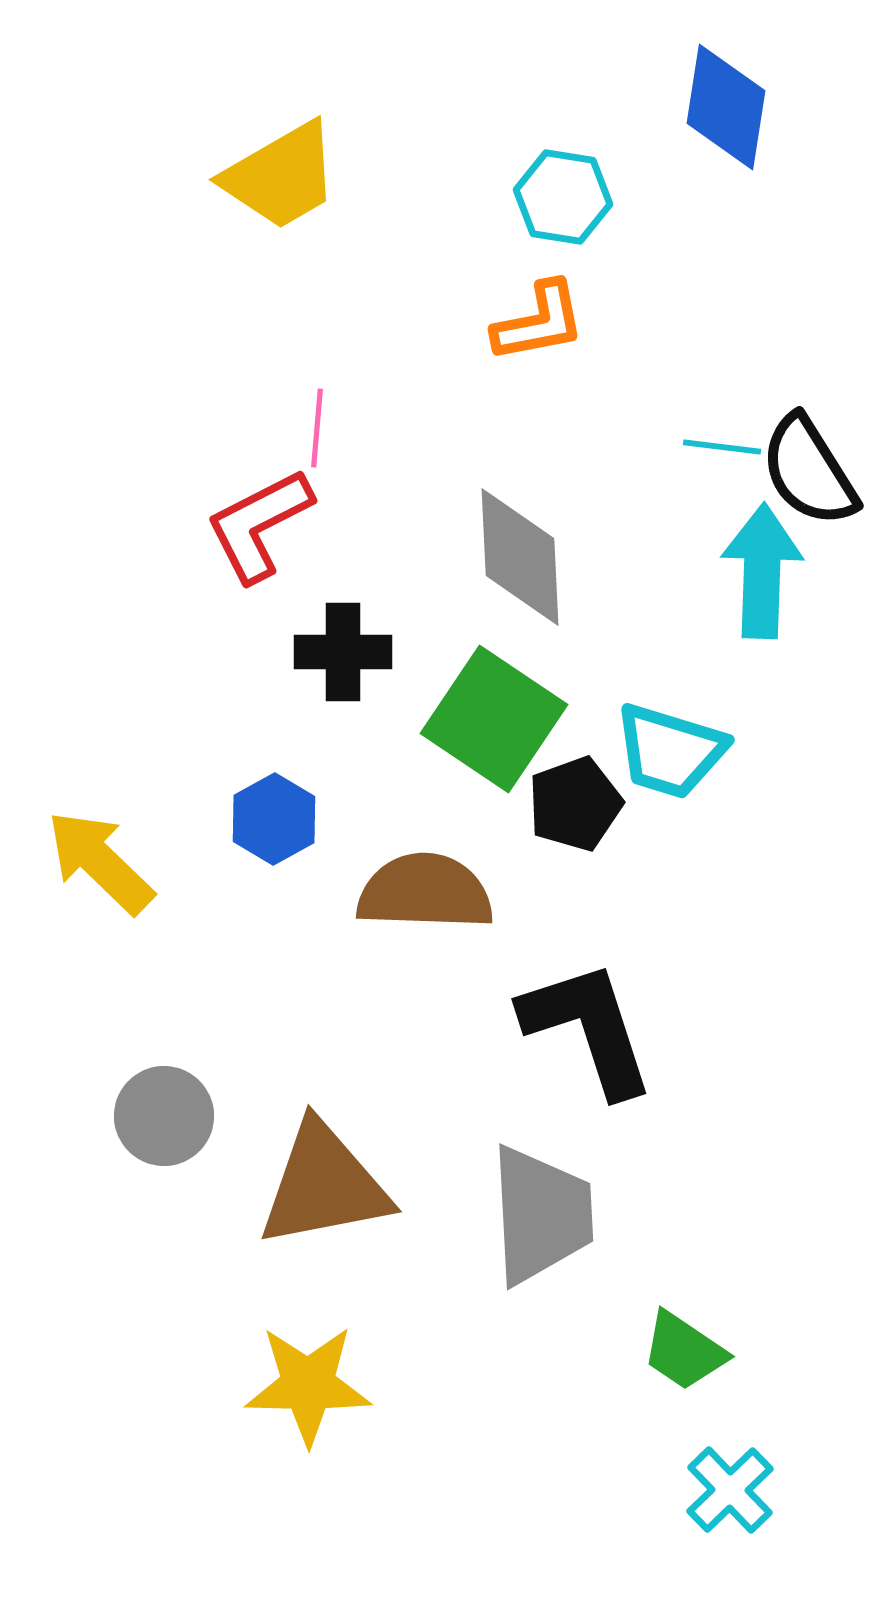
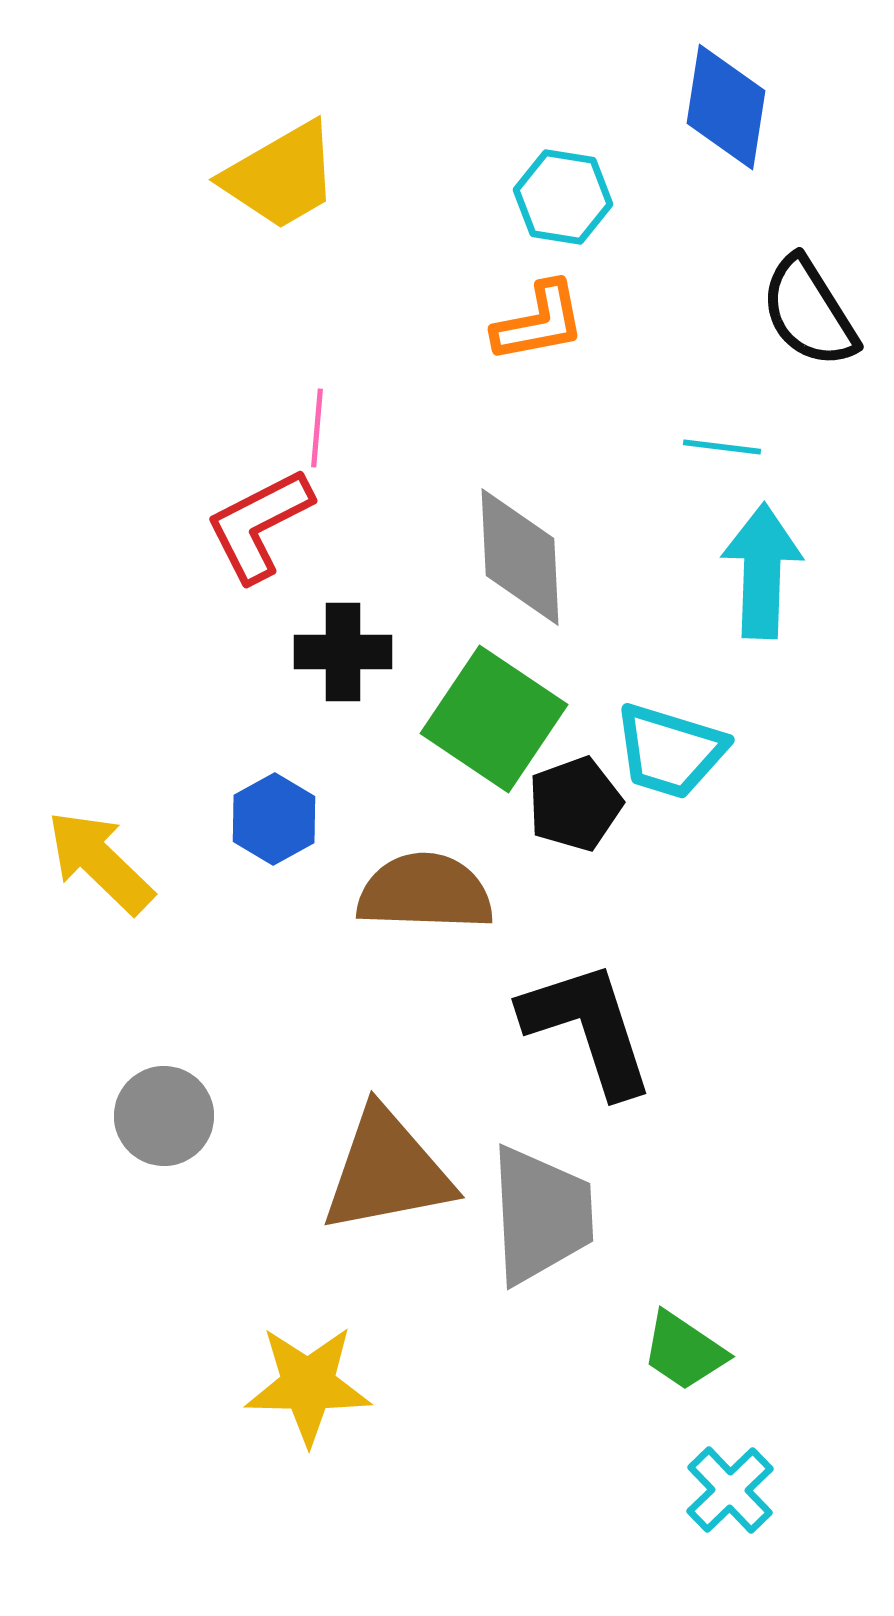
black semicircle: moved 159 px up
brown triangle: moved 63 px right, 14 px up
